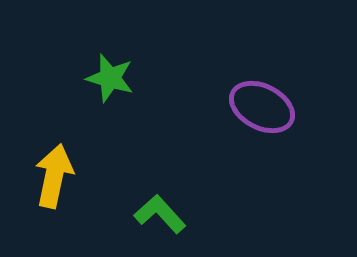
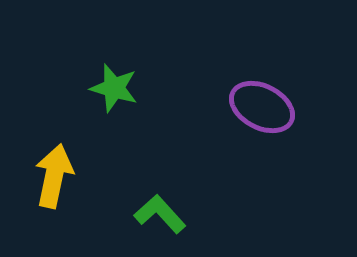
green star: moved 4 px right, 10 px down
